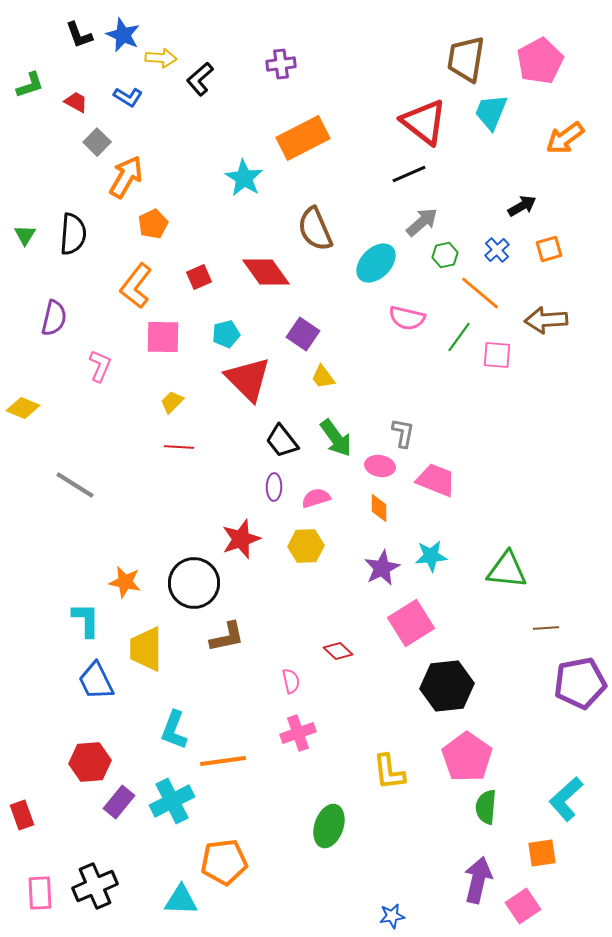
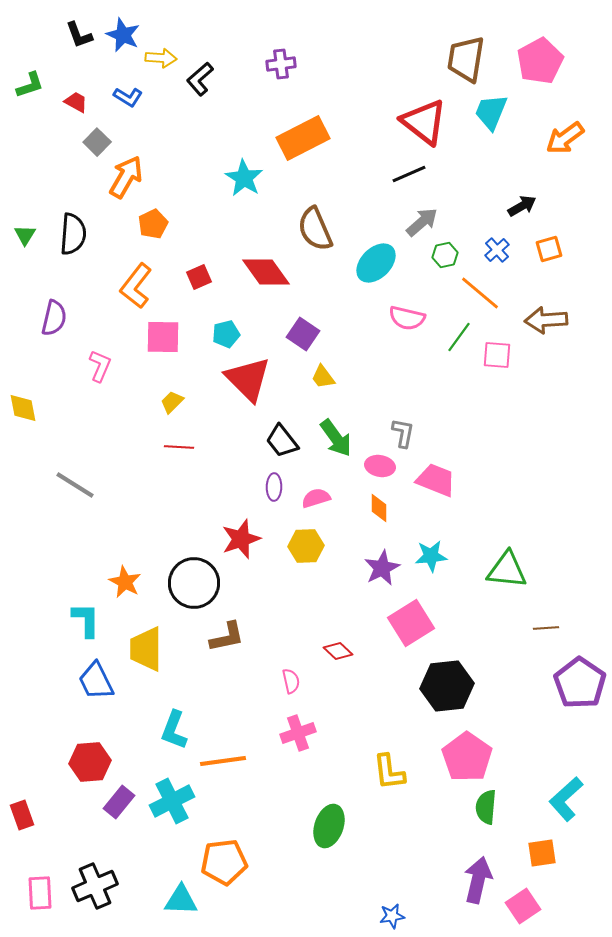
yellow diamond at (23, 408): rotated 56 degrees clockwise
orange star at (125, 582): rotated 16 degrees clockwise
purple pentagon at (580, 683): rotated 27 degrees counterclockwise
